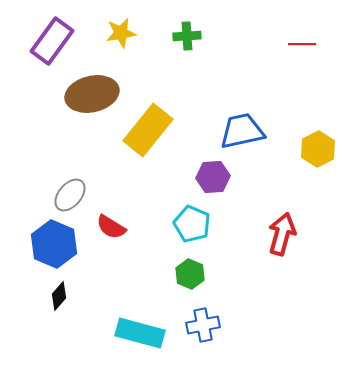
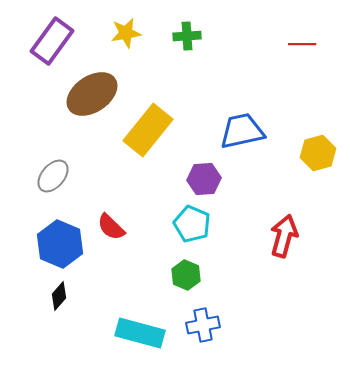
yellow star: moved 5 px right
brown ellipse: rotated 21 degrees counterclockwise
yellow hexagon: moved 4 px down; rotated 12 degrees clockwise
purple hexagon: moved 9 px left, 2 px down
gray ellipse: moved 17 px left, 19 px up
red semicircle: rotated 12 degrees clockwise
red arrow: moved 2 px right, 2 px down
blue hexagon: moved 6 px right
green hexagon: moved 4 px left, 1 px down
